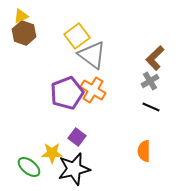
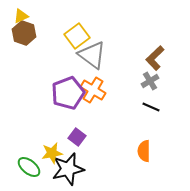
purple pentagon: moved 1 px right
yellow star: rotated 10 degrees counterclockwise
black star: moved 6 px left
